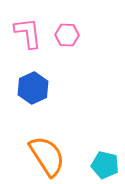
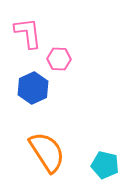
pink hexagon: moved 8 px left, 24 px down
orange semicircle: moved 4 px up
